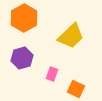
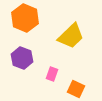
orange hexagon: moved 1 px right; rotated 8 degrees counterclockwise
purple hexagon: rotated 25 degrees counterclockwise
